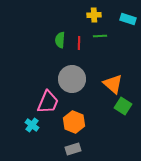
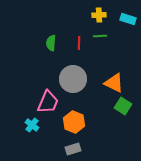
yellow cross: moved 5 px right
green semicircle: moved 9 px left, 3 px down
gray circle: moved 1 px right
orange triangle: moved 1 px right, 1 px up; rotated 15 degrees counterclockwise
